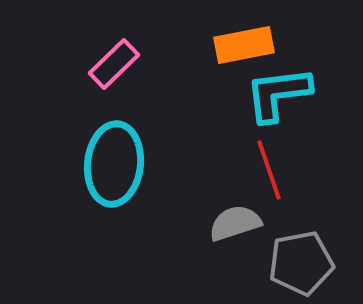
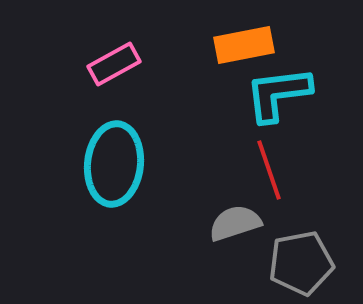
pink rectangle: rotated 15 degrees clockwise
